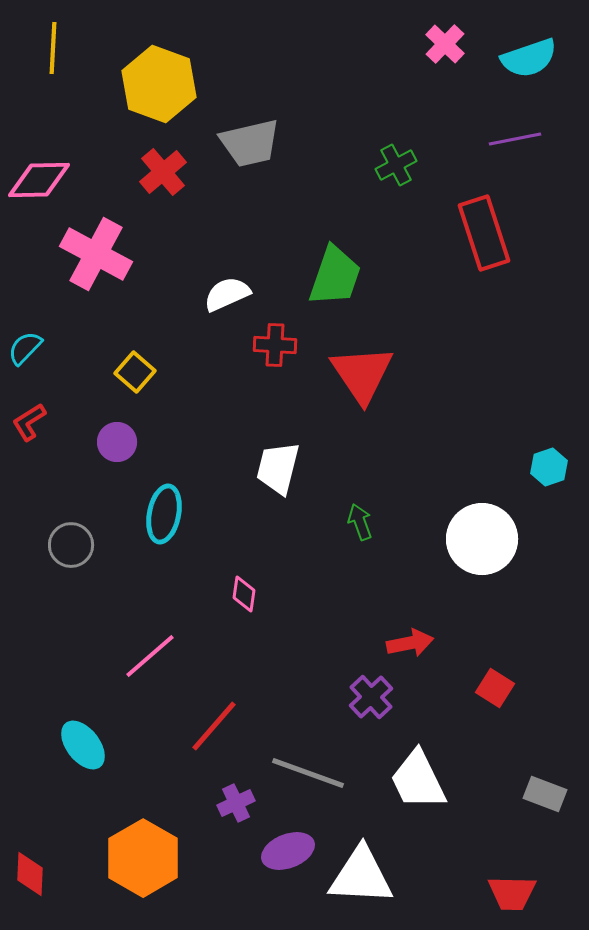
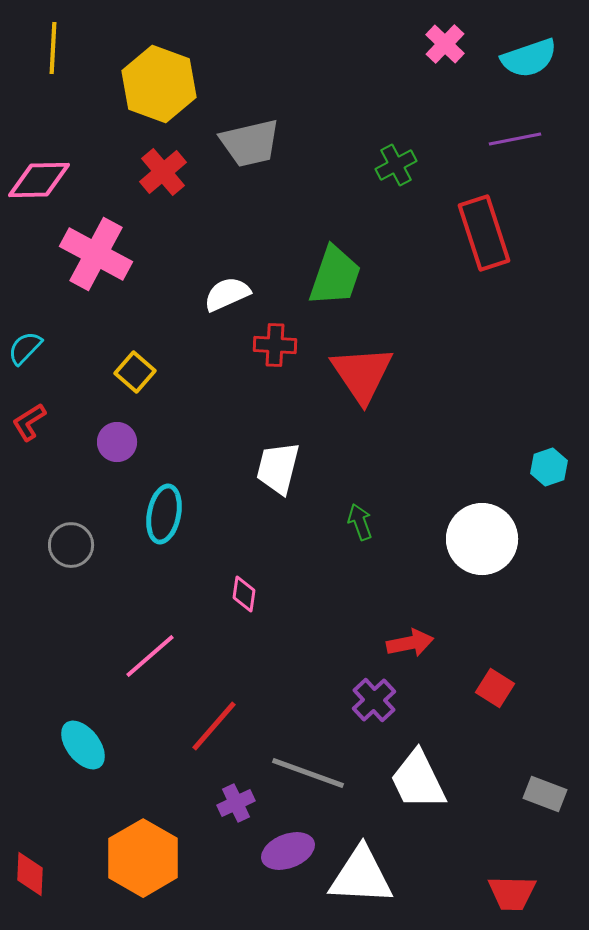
purple cross at (371, 697): moved 3 px right, 3 px down
